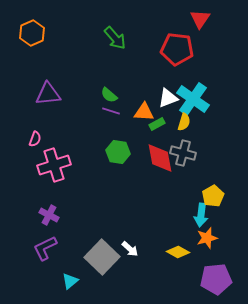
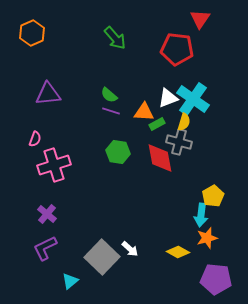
gray cross: moved 4 px left, 11 px up
purple cross: moved 2 px left, 1 px up; rotated 12 degrees clockwise
purple pentagon: rotated 12 degrees clockwise
